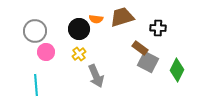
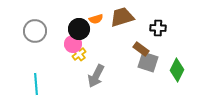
orange semicircle: rotated 24 degrees counterclockwise
brown rectangle: moved 1 px right, 1 px down
pink circle: moved 27 px right, 8 px up
gray square: rotated 10 degrees counterclockwise
gray arrow: rotated 50 degrees clockwise
cyan line: moved 1 px up
